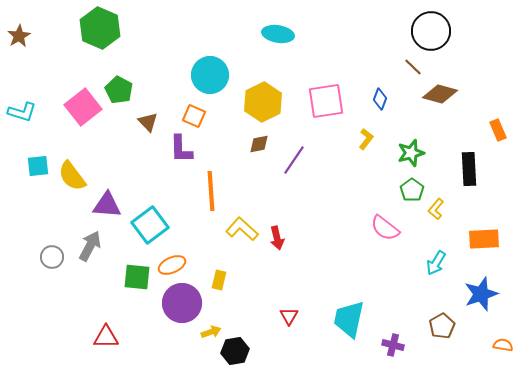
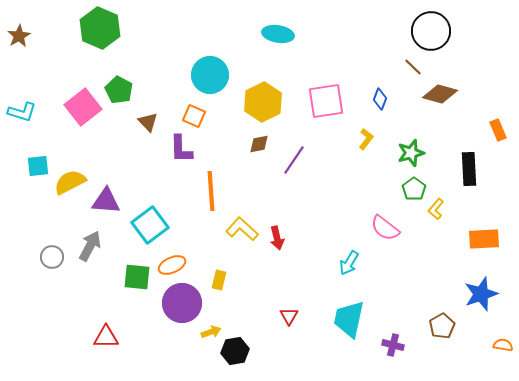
yellow semicircle at (72, 176): moved 2 px left, 6 px down; rotated 100 degrees clockwise
green pentagon at (412, 190): moved 2 px right, 1 px up
purple triangle at (107, 205): moved 1 px left, 4 px up
cyan arrow at (436, 263): moved 87 px left
